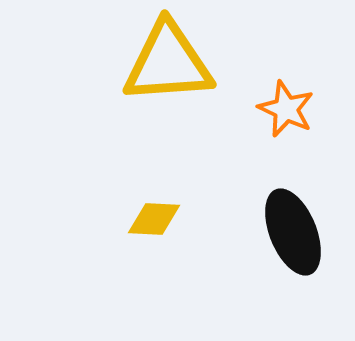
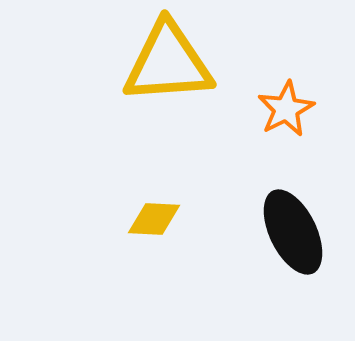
orange star: rotated 20 degrees clockwise
black ellipse: rotated 4 degrees counterclockwise
